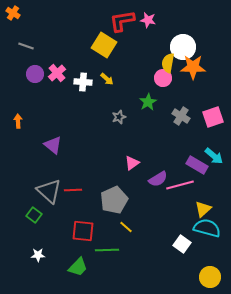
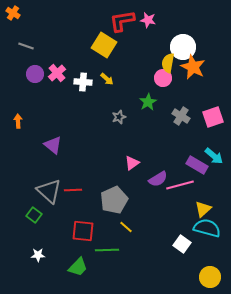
orange star: rotated 25 degrees clockwise
